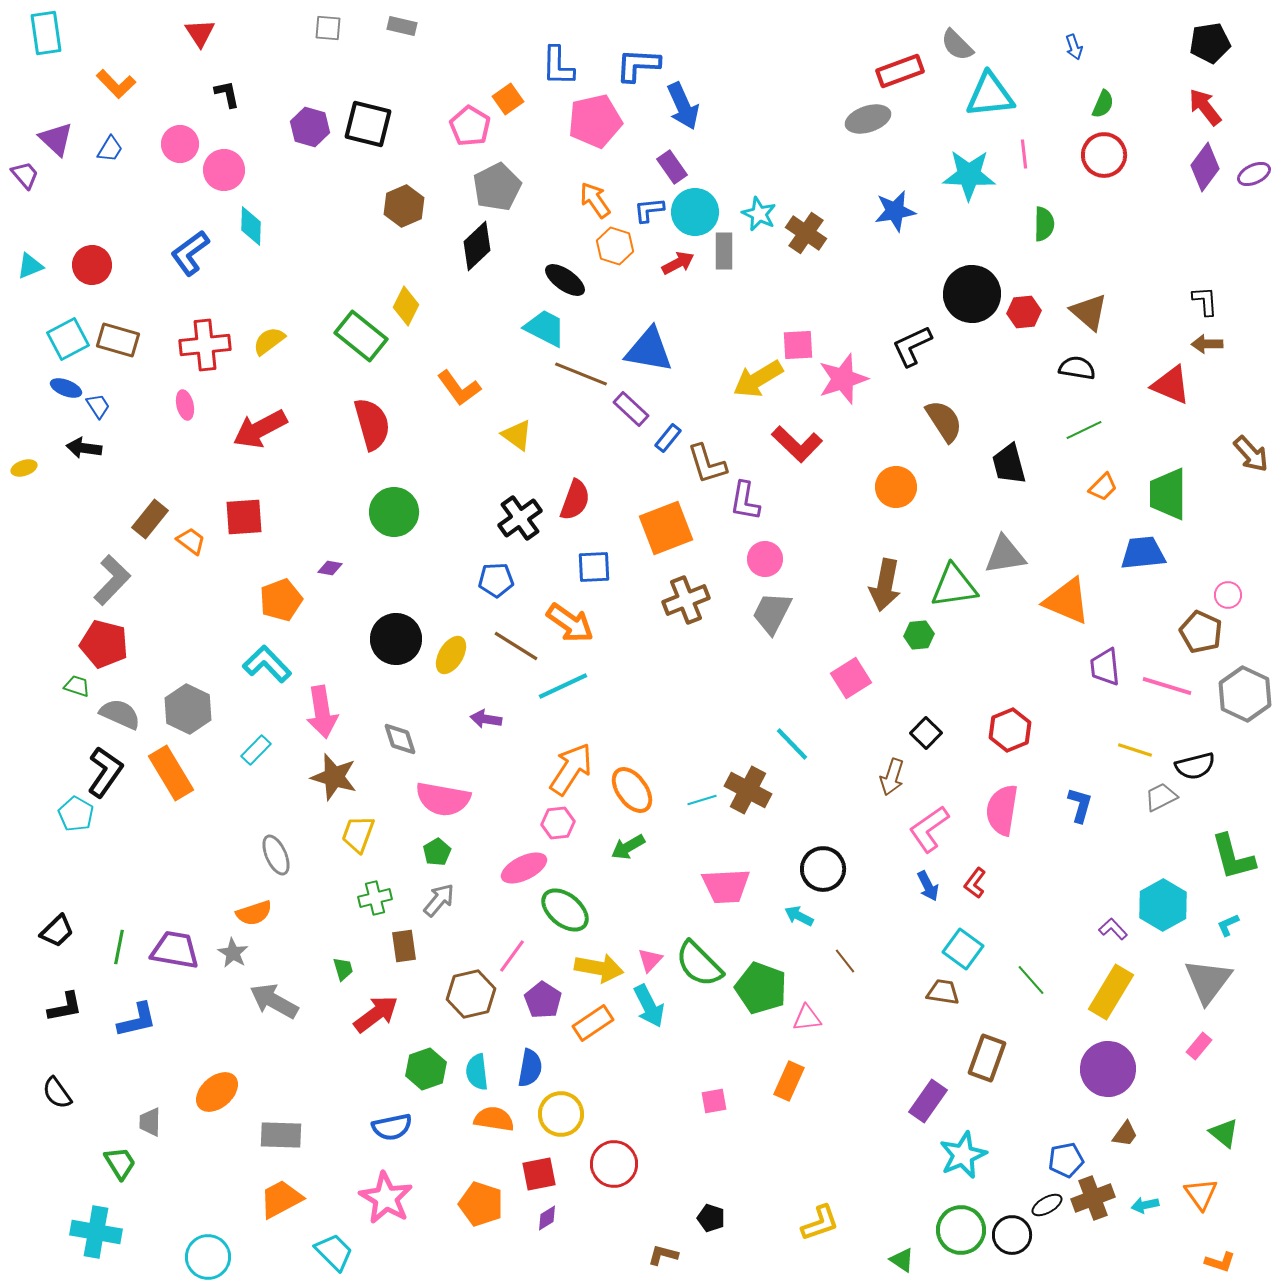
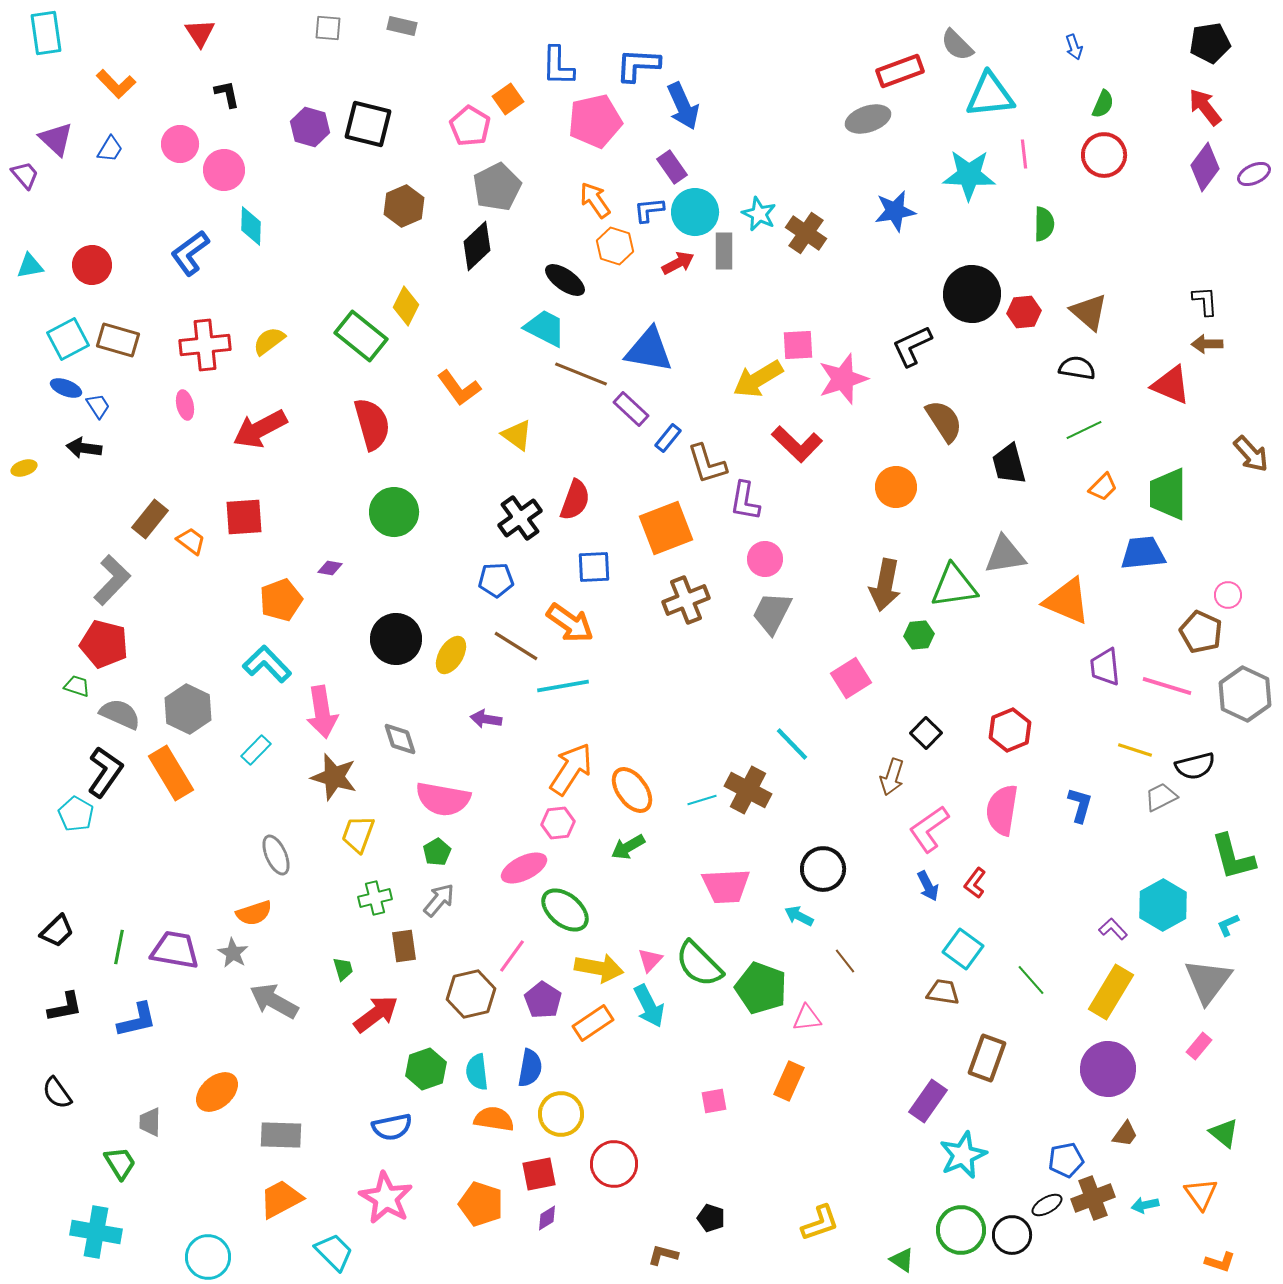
cyan triangle at (30, 266): rotated 12 degrees clockwise
cyan line at (563, 686): rotated 15 degrees clockwise
